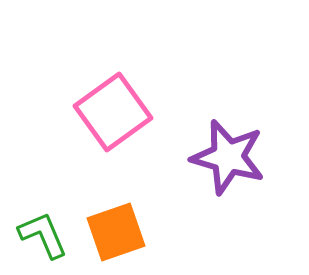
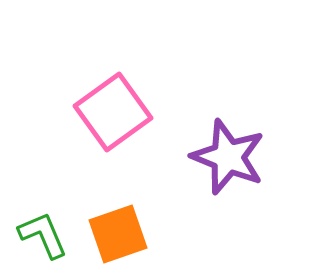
purple star: rotated 6 degrees clockwise
orange square: moved 2 px right, 2 px down
